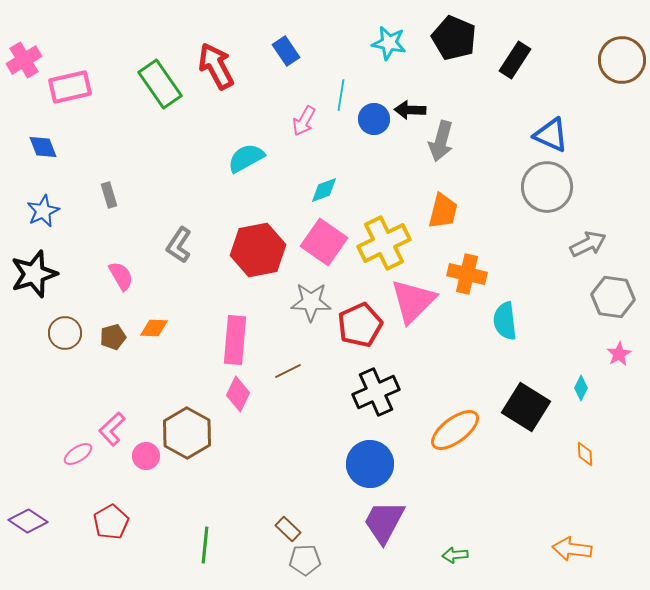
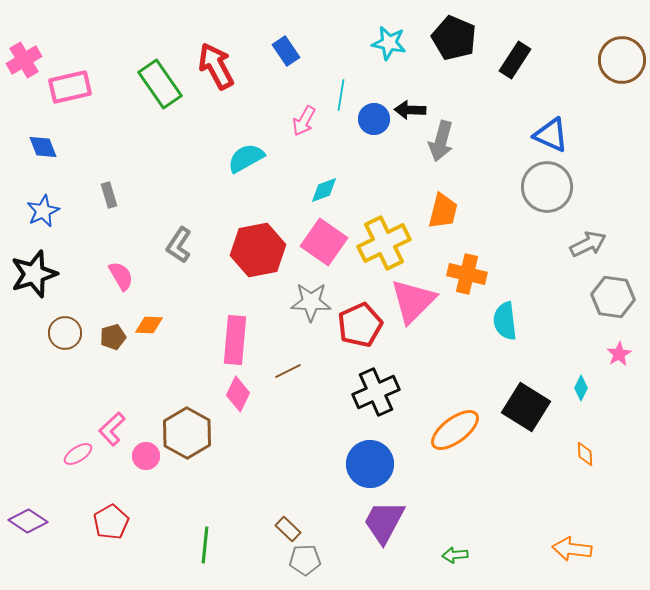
orange diamond at (154, 328): moved 5 px left, 3 px up
